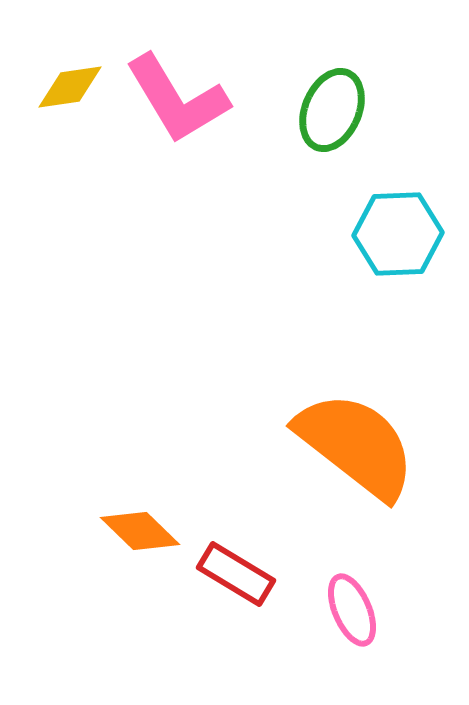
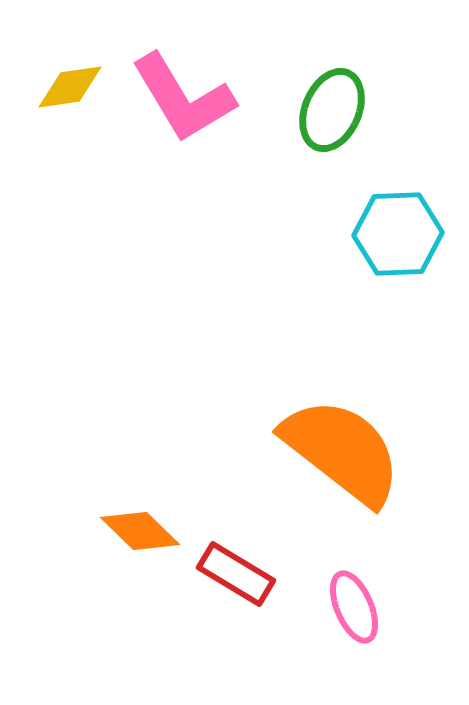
pink L-shape: moved 6 px right, 1 px up
orange semicircle: moved 14 px left, 6 px down
pink ellipse: moved 2 px right, 3 px up
